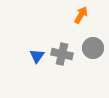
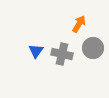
orange arrow: moved 2 px left, 9 px down
blue triangle: moved 1 px left, 5 px up
